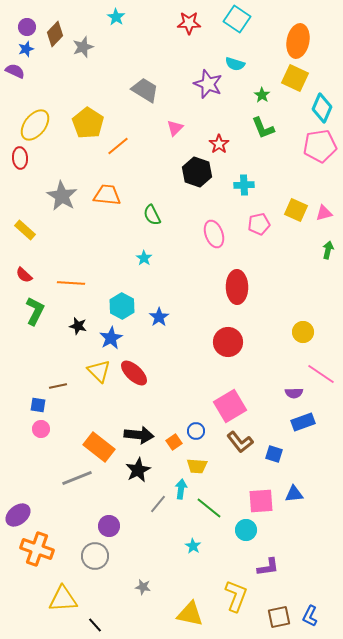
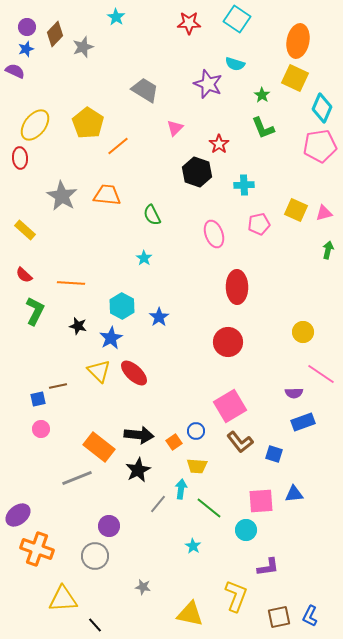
blue square at (38, 405): moved 6 px up; rotated 21 degrees counterclockwise
